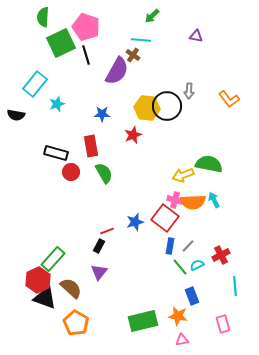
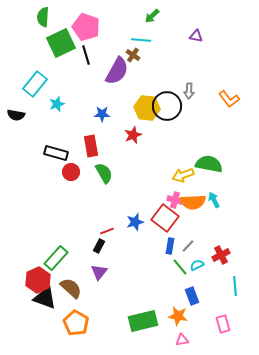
green rectangle at (53, 259): moved 3 px right, 1 px up
